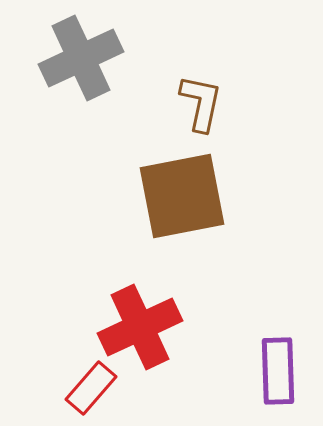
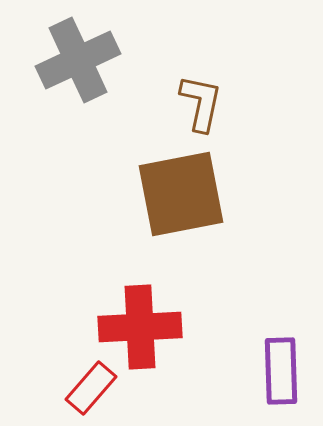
gray cross: moved 3 px left, 2 px down
brown square: moved 1 px left, 2 px up
red cross: rotated 22 degrees clockwise
purple rectangle: moved 3 px right
